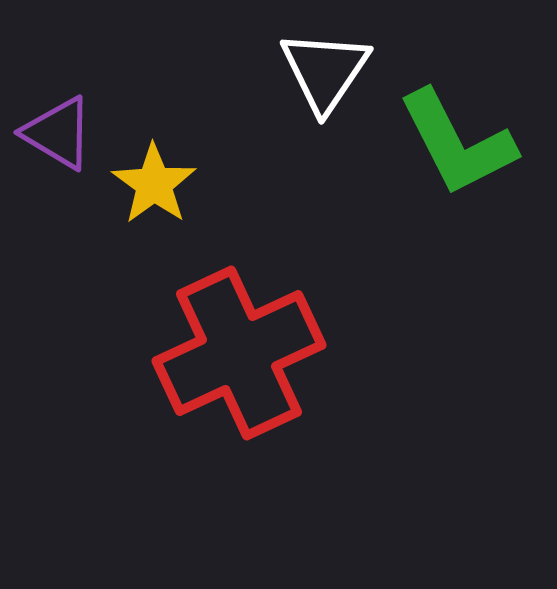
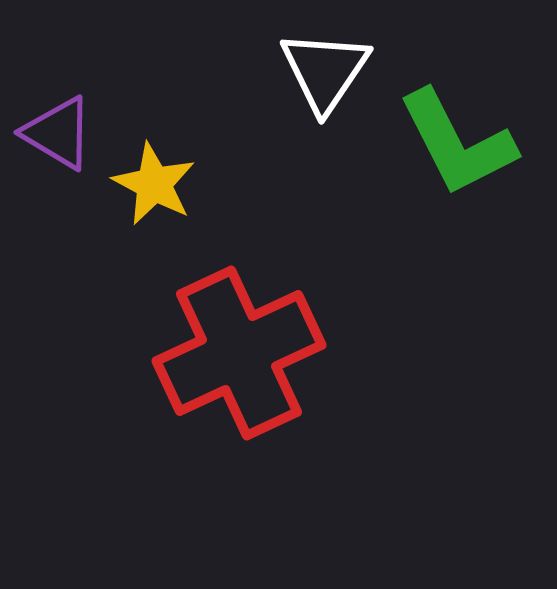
yellow star: rotated 8 degrees counterclockwise
